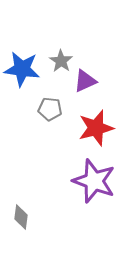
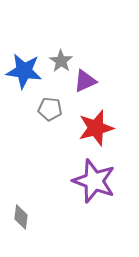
blue star: moved 2 px right, 2 px down
